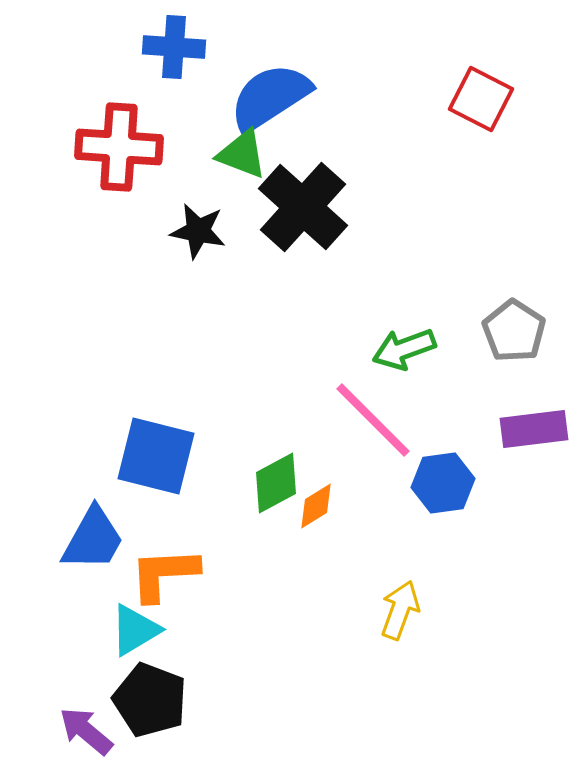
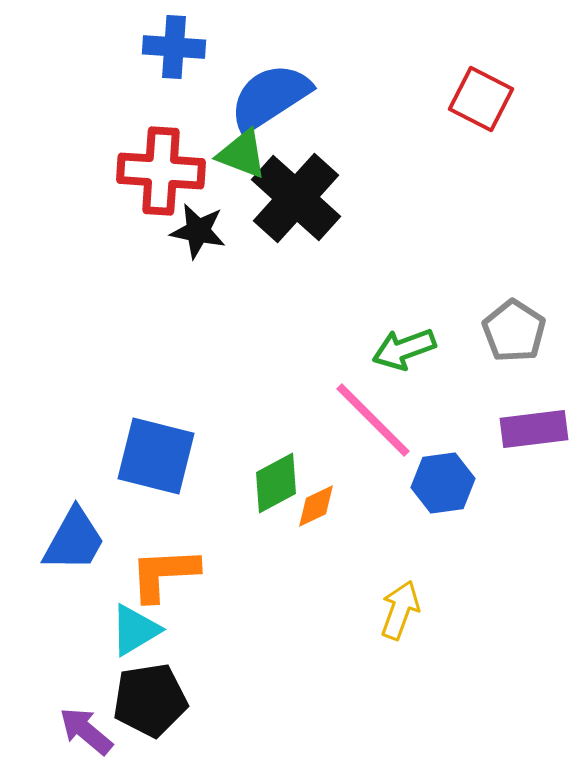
red cross: moved 42 px right, 24 px down
black cross: moved 7 px left, 9 px up
orange diamond: rotated 6 degrees clockwise
blue trapezoid: moved 19 px left, 1 px down
black pentagon: rotated 30 degrees counterclockwise
